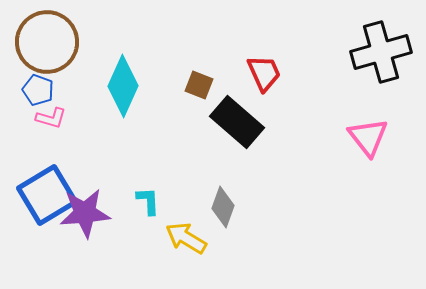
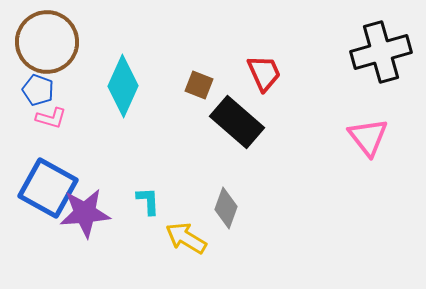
blue square: moved 1 px right, 7 px up; rotated 30 degrees counterclockwise
gray diamond: moved 3 px right, 1 px down
